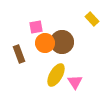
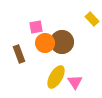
yellow ellipse: moved 2 px down
